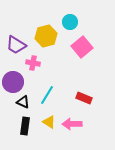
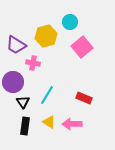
black triangle: rotated 32 degrees clockwise
